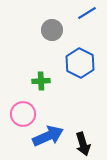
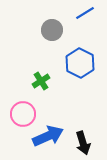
blue line: moved 2 px left
green cross: rotated 30 degrees counterclockwise
black arrow: moved 1 px up
